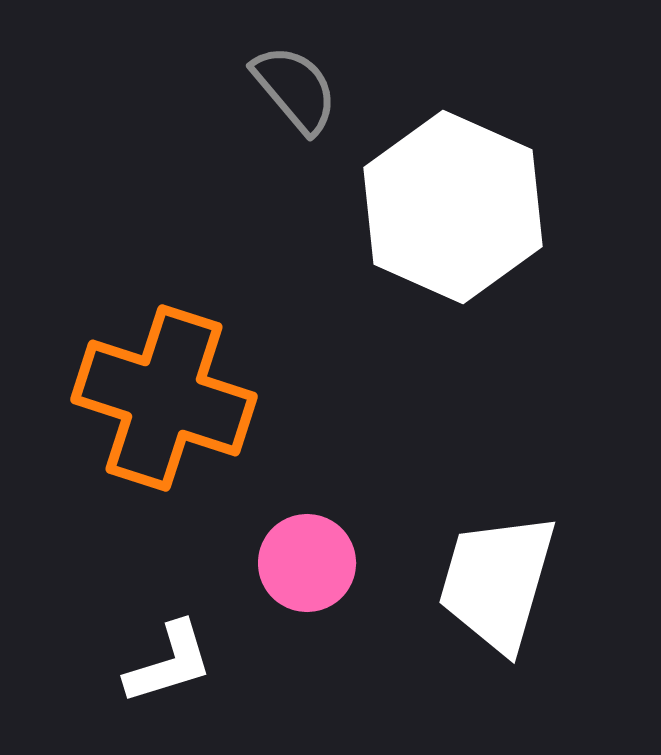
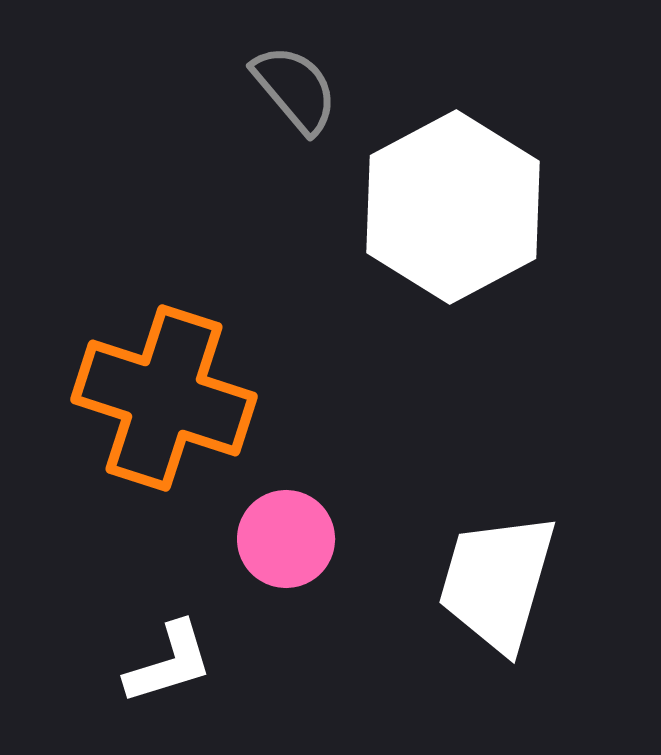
white hexagon: rotated 8 degrees clockwise
pink circle: moved 21 px left, 24 px up
